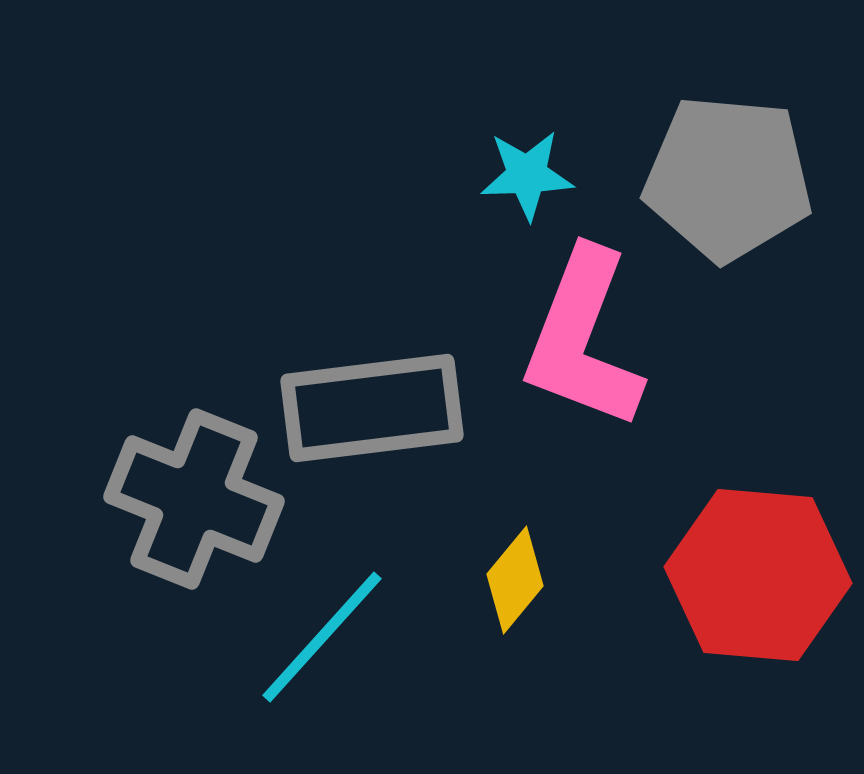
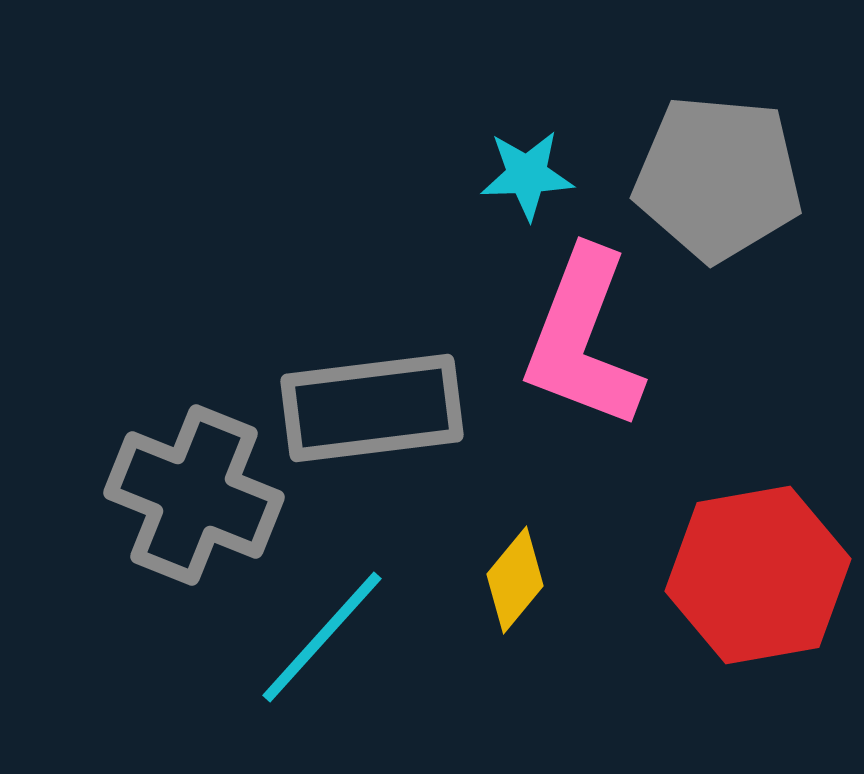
gray pentagon: moved 10 px left
gray cross: moved 4 px up
red hexagon: rotated 15 degrees counterclockwise
